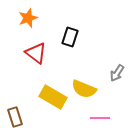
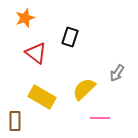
orange star: moved 3 px left
yellow semicircle: rotated 115 degrees clockwise
yellow rectangle: moved 11 px left
brown rectangle: moved 4 px down; rotated 18 degrees clockwise
